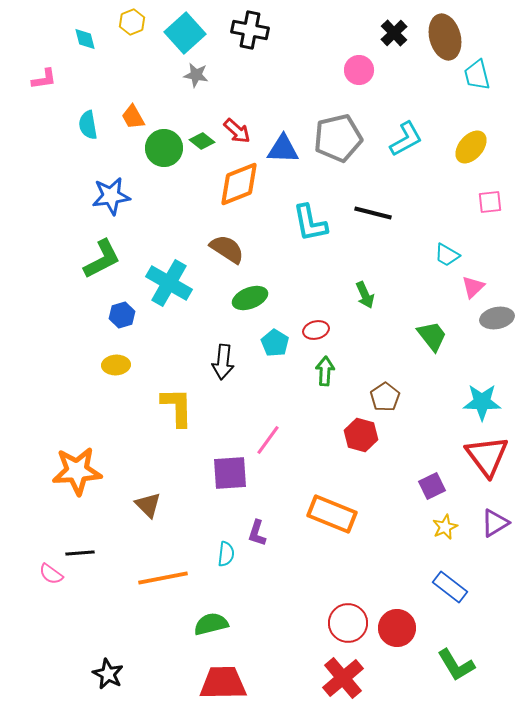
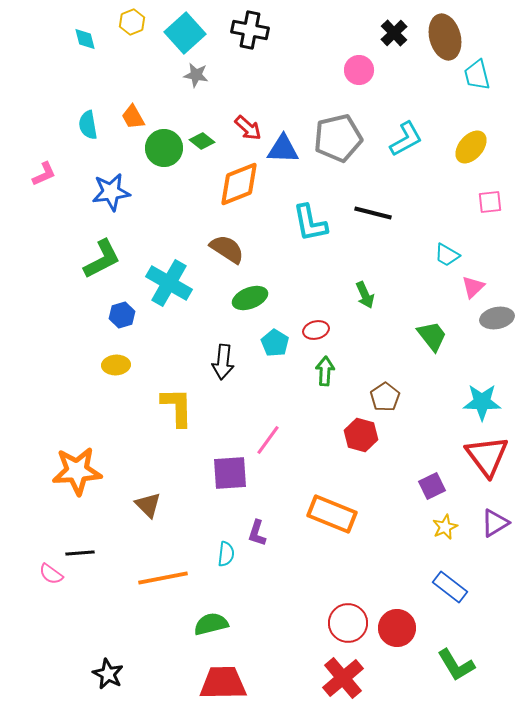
pink L-shape at (44, 79): moved 95 px down; rotated 16 degrees counterclockwise
red arrow at (237, 131): moved 11 px right, 3 px up
blue star at (111, 196): moved 4 px up
